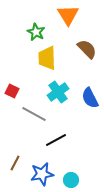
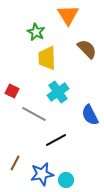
blue semicircle: moved 17 px down
cyan circle: moved 5 px left
